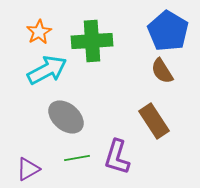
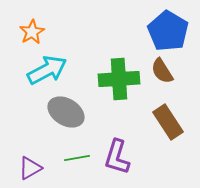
orange star: moved 7 px left
green cross: moved 27 px right, 38 px down
gray ellipse: moved 5 px up; rotated 9 degrees counterclockwise
brown rectangle: moved 14 px right, 1 px down
purple triangle: moved 2 px right, 1 px up
